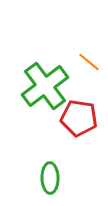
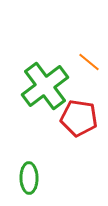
green ellipse: moved 21 px left
